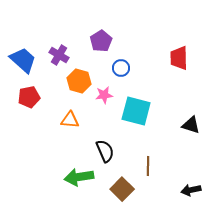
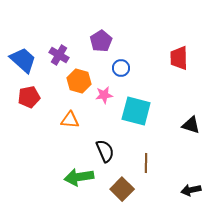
brown line: moved 2 px left, 3 px up
